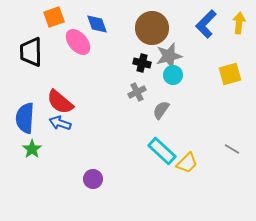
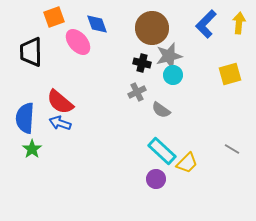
gray semicircle: rotated 90 degrees counterclockwise
purple circle: moved 63 px right
